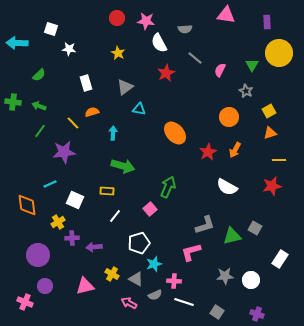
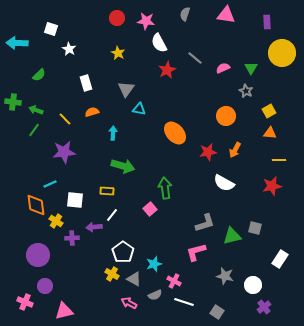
gray semicircle at (185, 29): moved 15 px up; rotated 112 degrees clockwise
white star at (69, 49): rotated 24 degrees clockwise
yellow circle at (279, 53): moved 3 px right
green triangle at (252, 65): moved 1 px left, 3 px down
pink semicircle at (220, 70): moved 3 px right, 2 px up; rotated 40 degrees clockwise
red star at (166, 73): moved 1 px right, 3 px up
gray triangle at (125, 87): moved 1 px right, 2 px down; rotated 18 degrees counterclockwise
green arrow at (39, 106): moved 3 px left, 4 px down
orange circle at (229, 117): moved 3 px left, 1 px up
yellow line at (73, 123): moved 8 px left, 4 px up
green line at (40, 131): moved 6 px left, 1 px up
orange triangle at (270, 133): rotated 24 degrees clockwise
red star at (208, 152): rotated 18 degrees clockwise
green arrow at (168, 187): moved 3 px left, 1 px down; rotated 30 degrees counterclockwise
white semicircle at (227, 187): moved 3 px left, 4 px up
white square at (75, 200): rotated 18 degrees counterclockwise
orange diamond at (27, 205): moved 9 px right
white line at (115, 216): moved 3 px left, 1 px up
yellow cross at (58, 222): moved 2 px left, 1 px up; rotated 24 degrees counterclockwise
gray L-shape at (205, 225): moved 2 px up
gray square at (255, 228): rotated 16 degrees counterclockwise
white pentagon at (139, 243): moved 16 px left, 9 px down; rotated 20 degrees counterclockwise
purple arrow at (94, 247): moved 20 px up
pink L-shape at (191, 252): moved 5 px right
gray star at (225, 276): rotated 18 degrees clockwise
gray triangle at (136, 279): moved 2 px left
white circle at (251, 280): moved 2 px right, 5 px down
pink cross at (174, 281): rotated 24 degrees clockwise
pink triangle at (85, 286): moved 21 px left, 25 px down
purple cross at (257, 314): moved 7 px right, 7 px up; rotated 32 degrees clockwise
